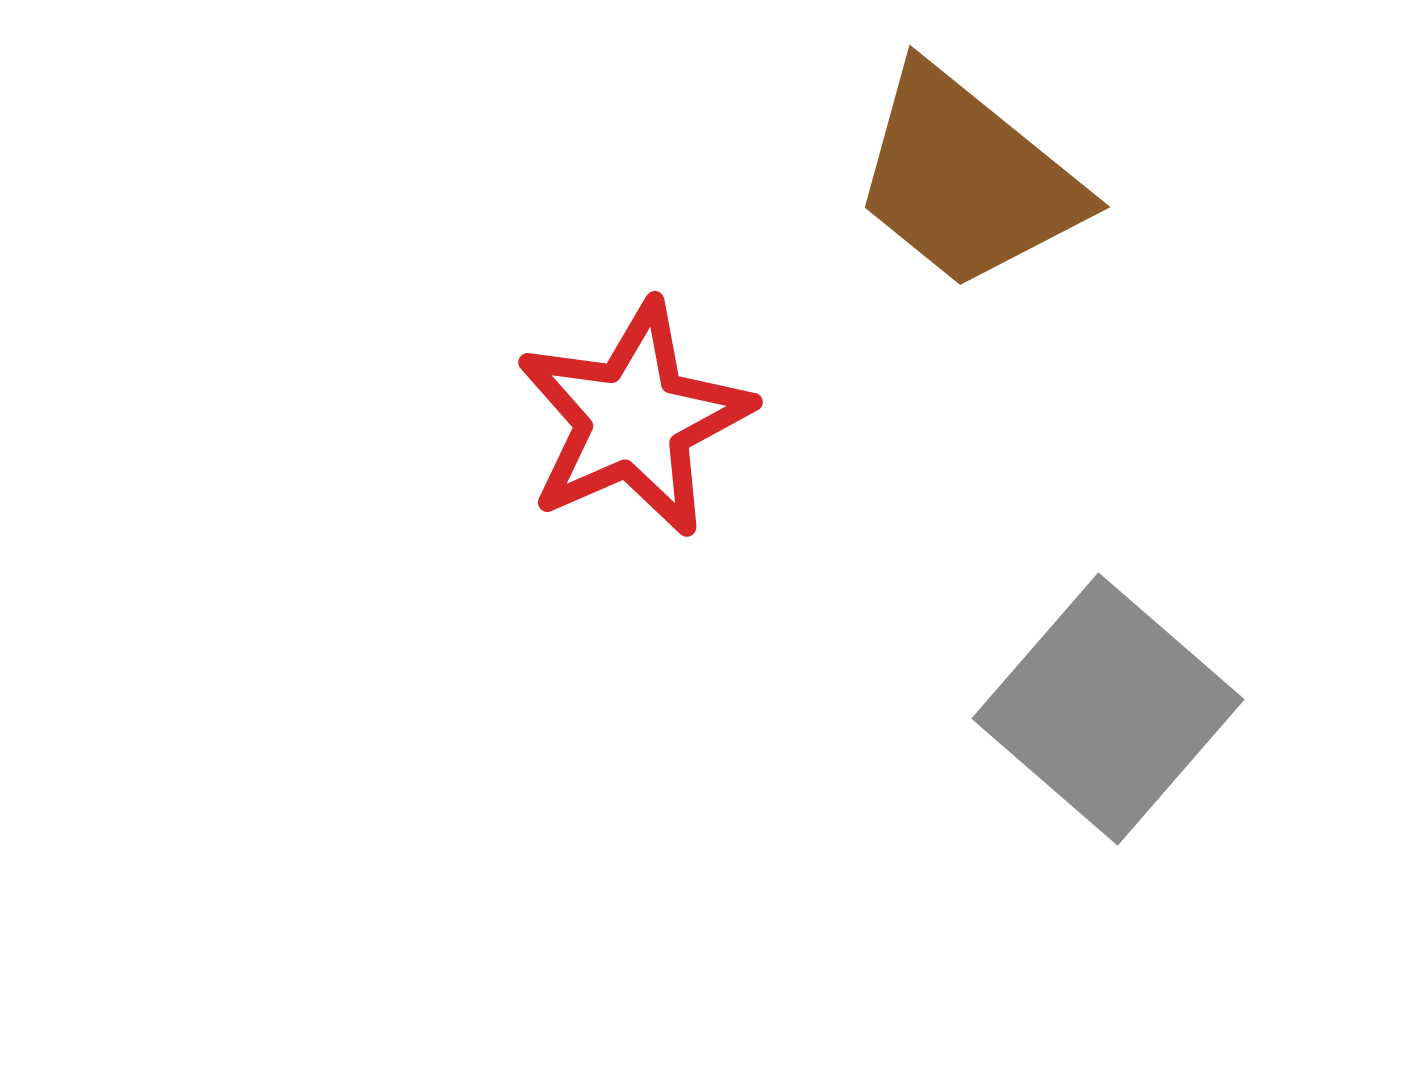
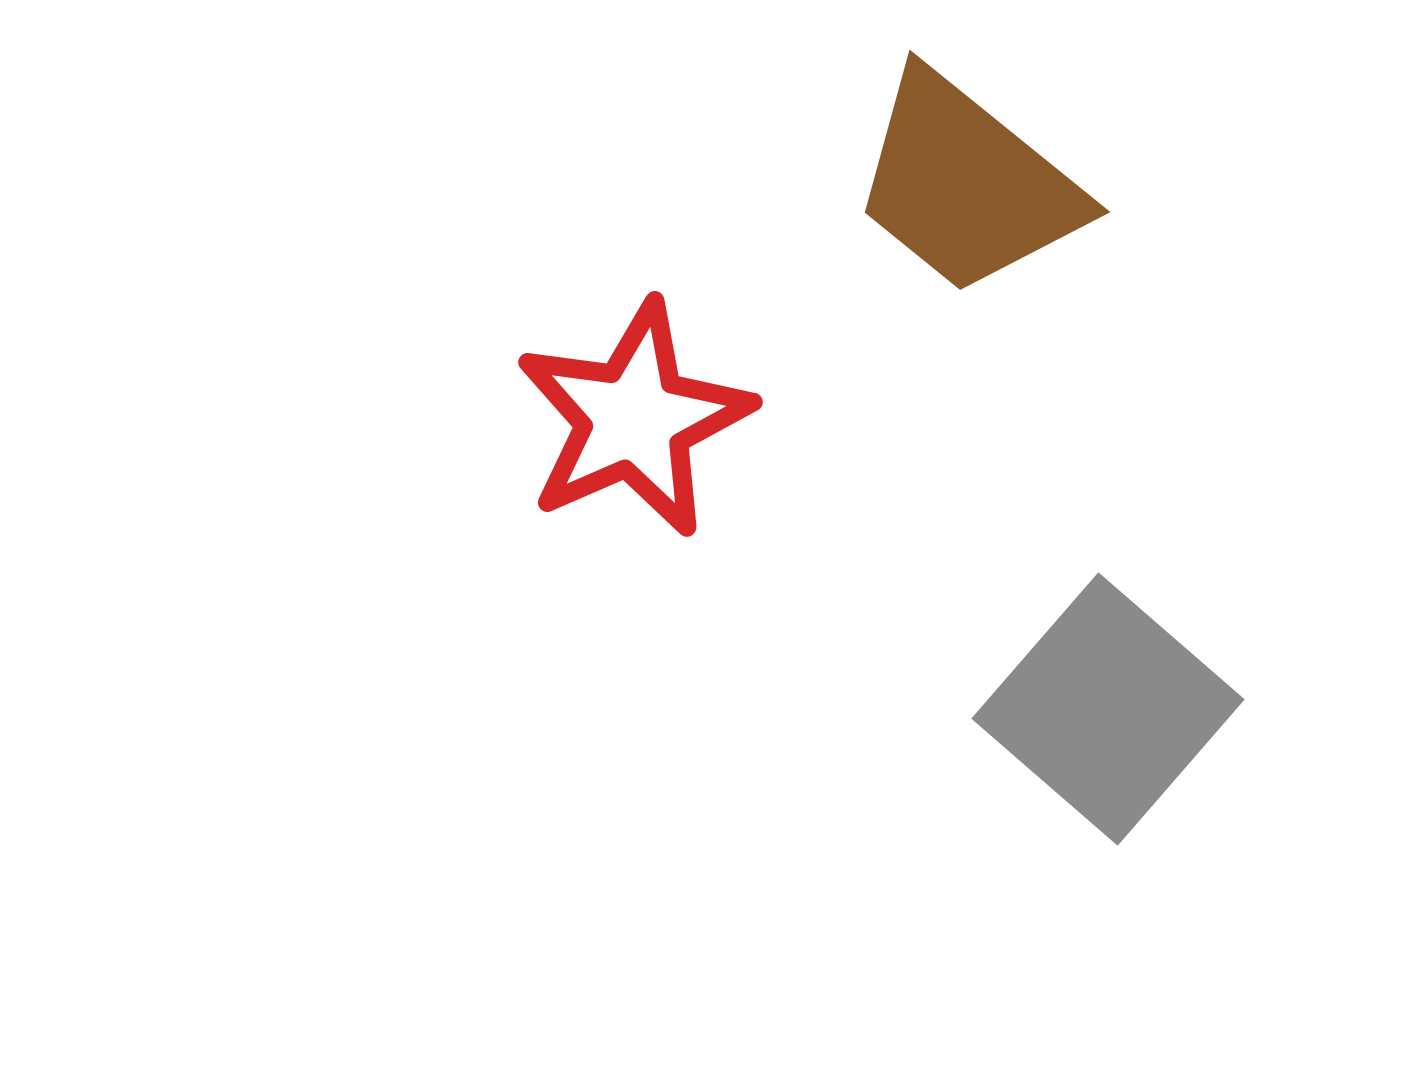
brown trapezoid: moved 5 px down
